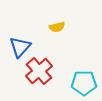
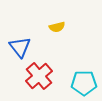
blue triangle: rotated 20 degrees counterclockwise
red cross: moved 5 px down
